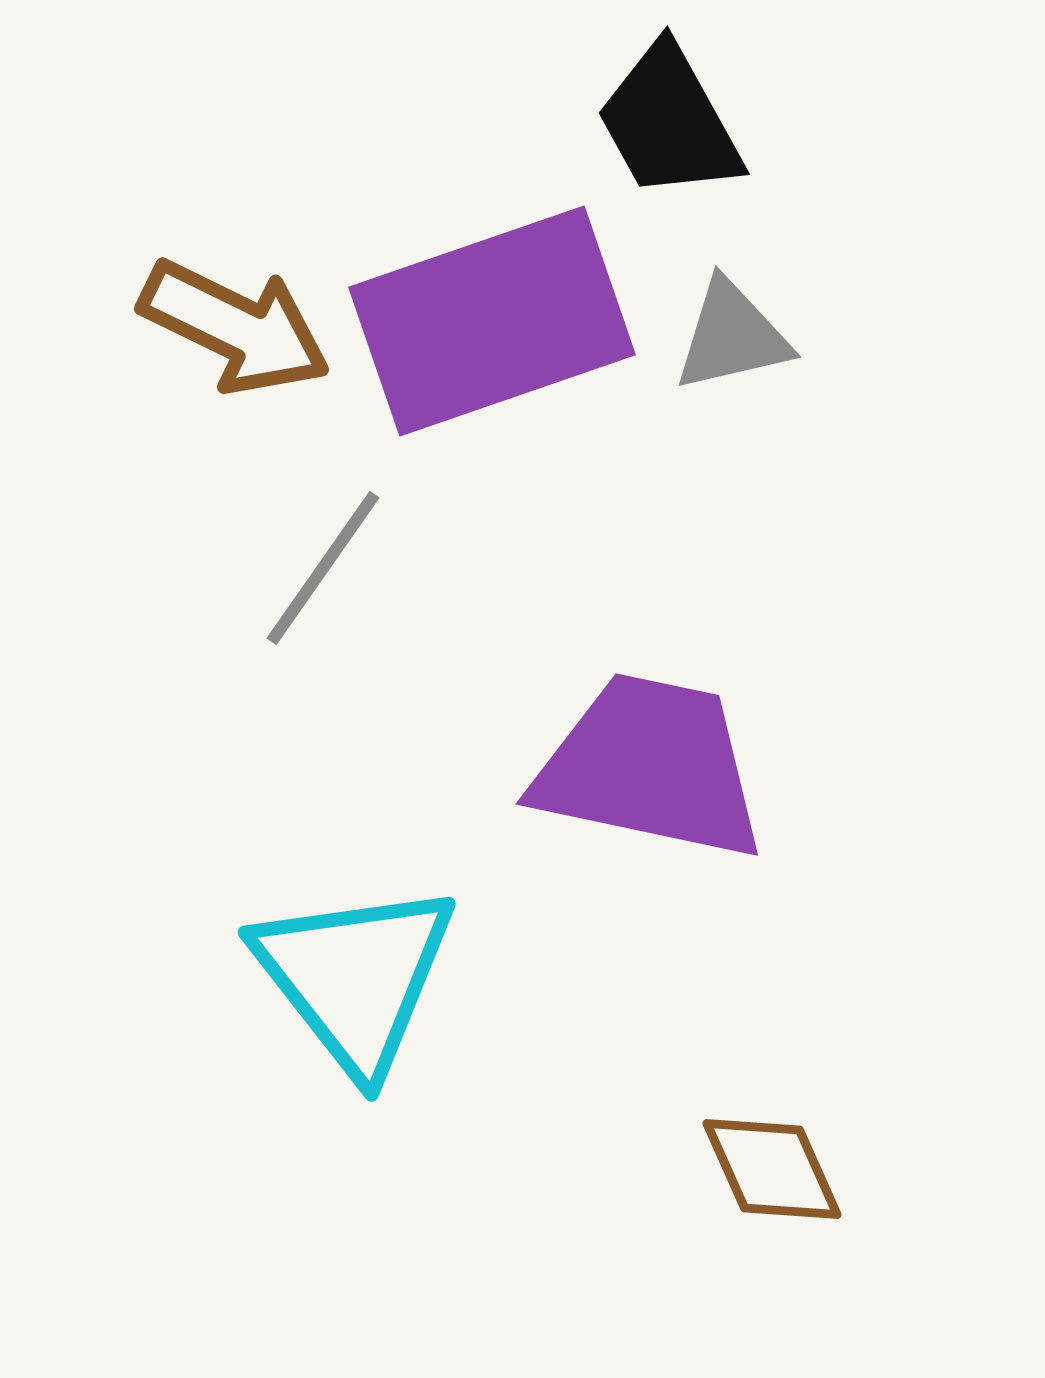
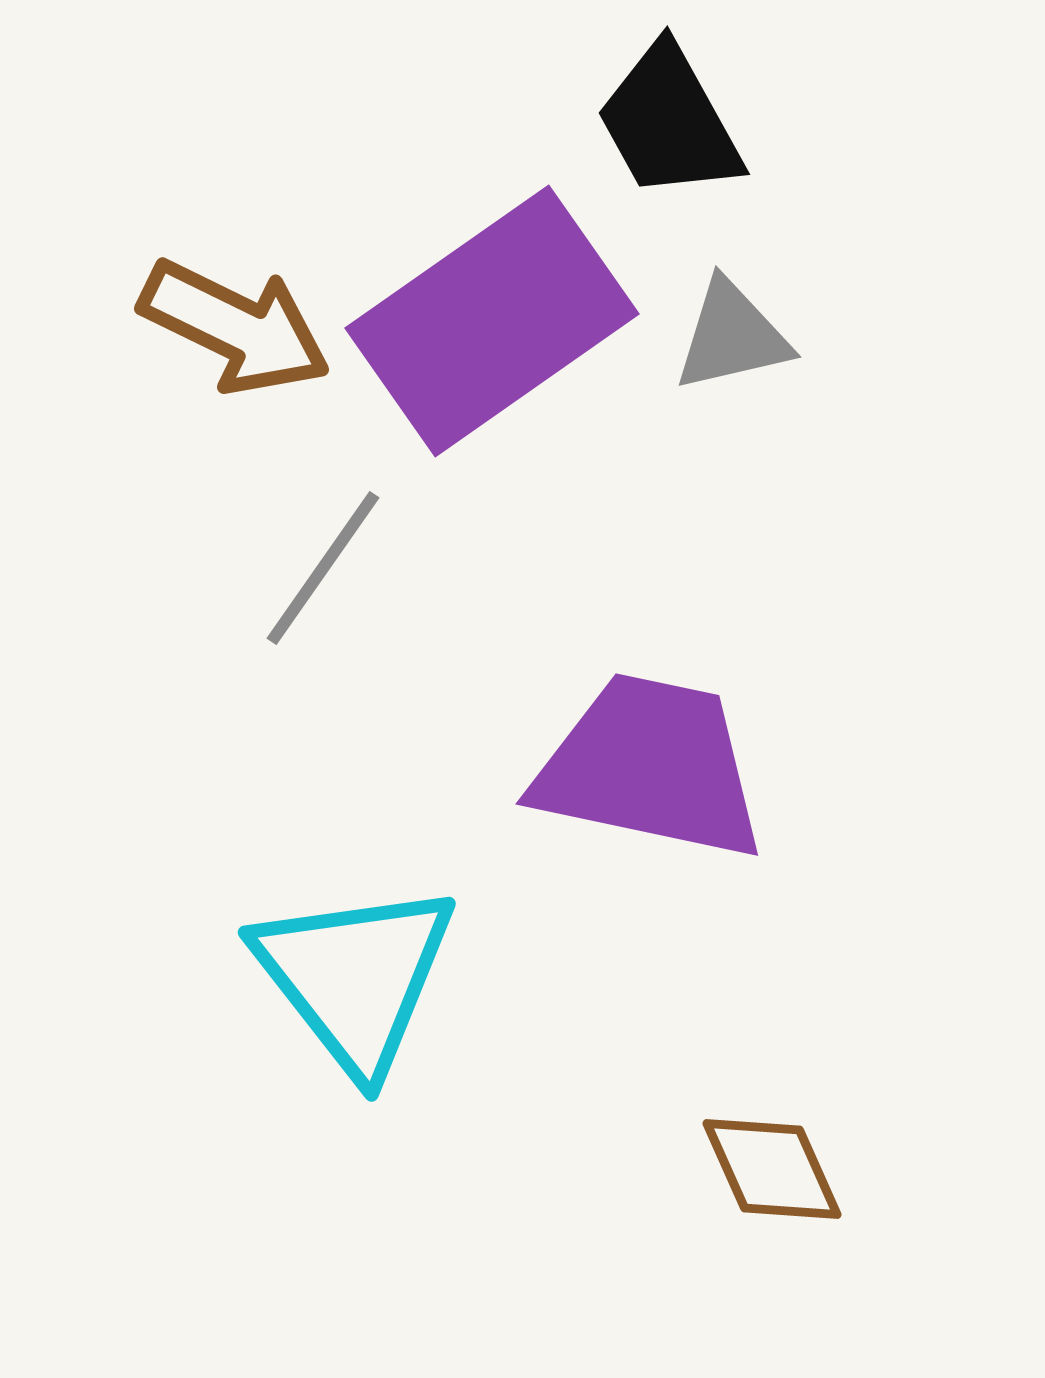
purple rectangle: rotated 16 degrees counterclockwise
